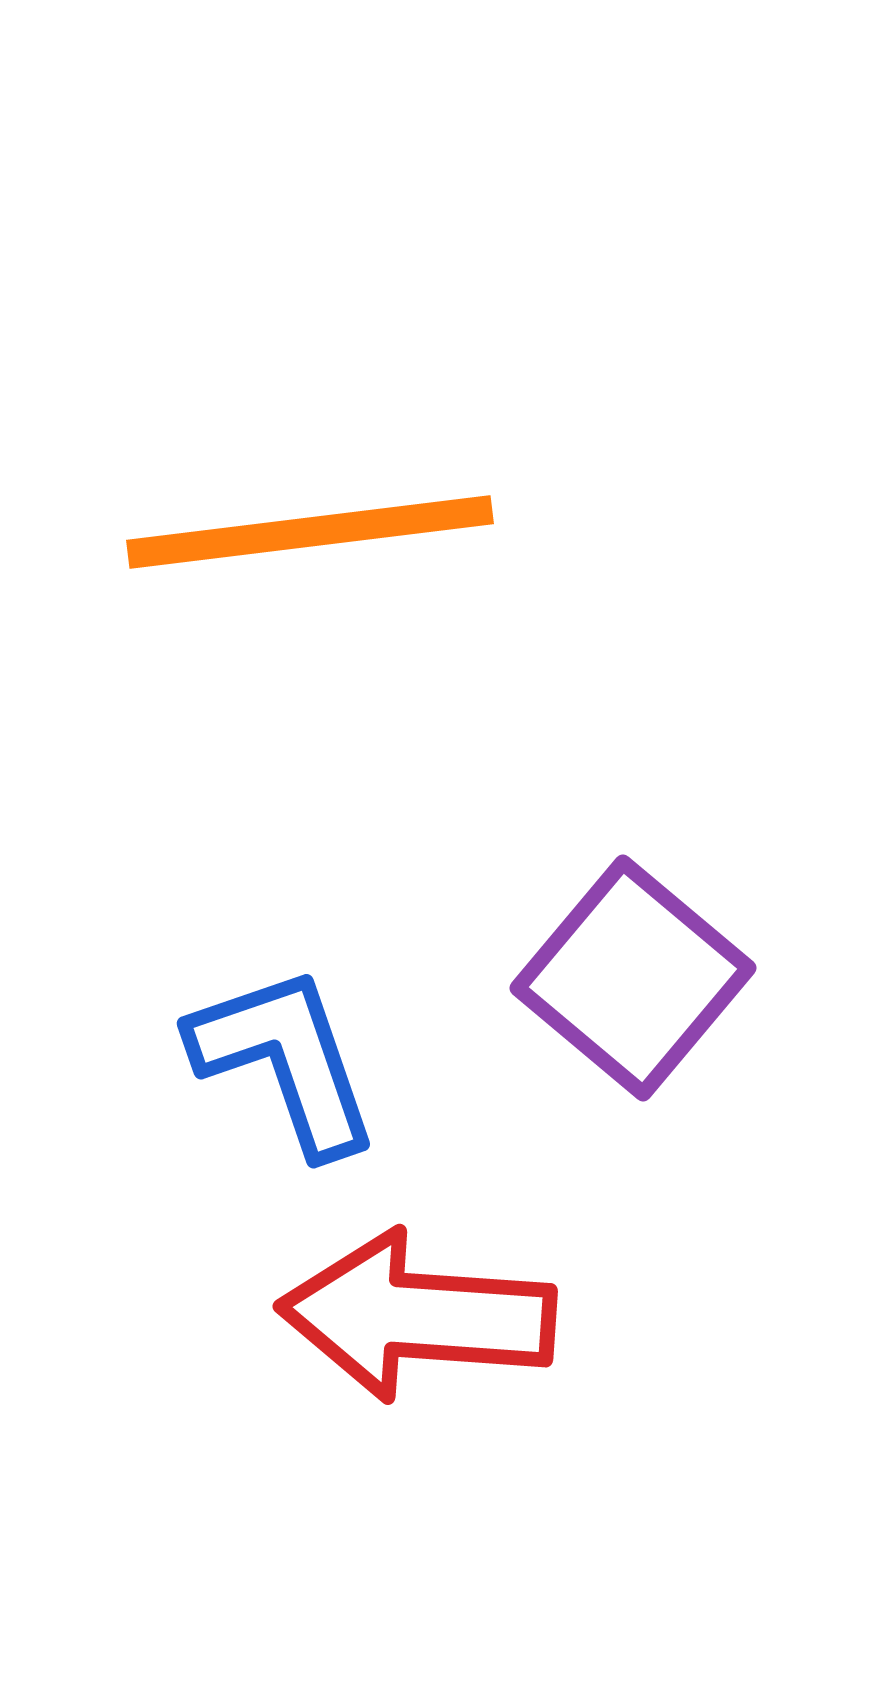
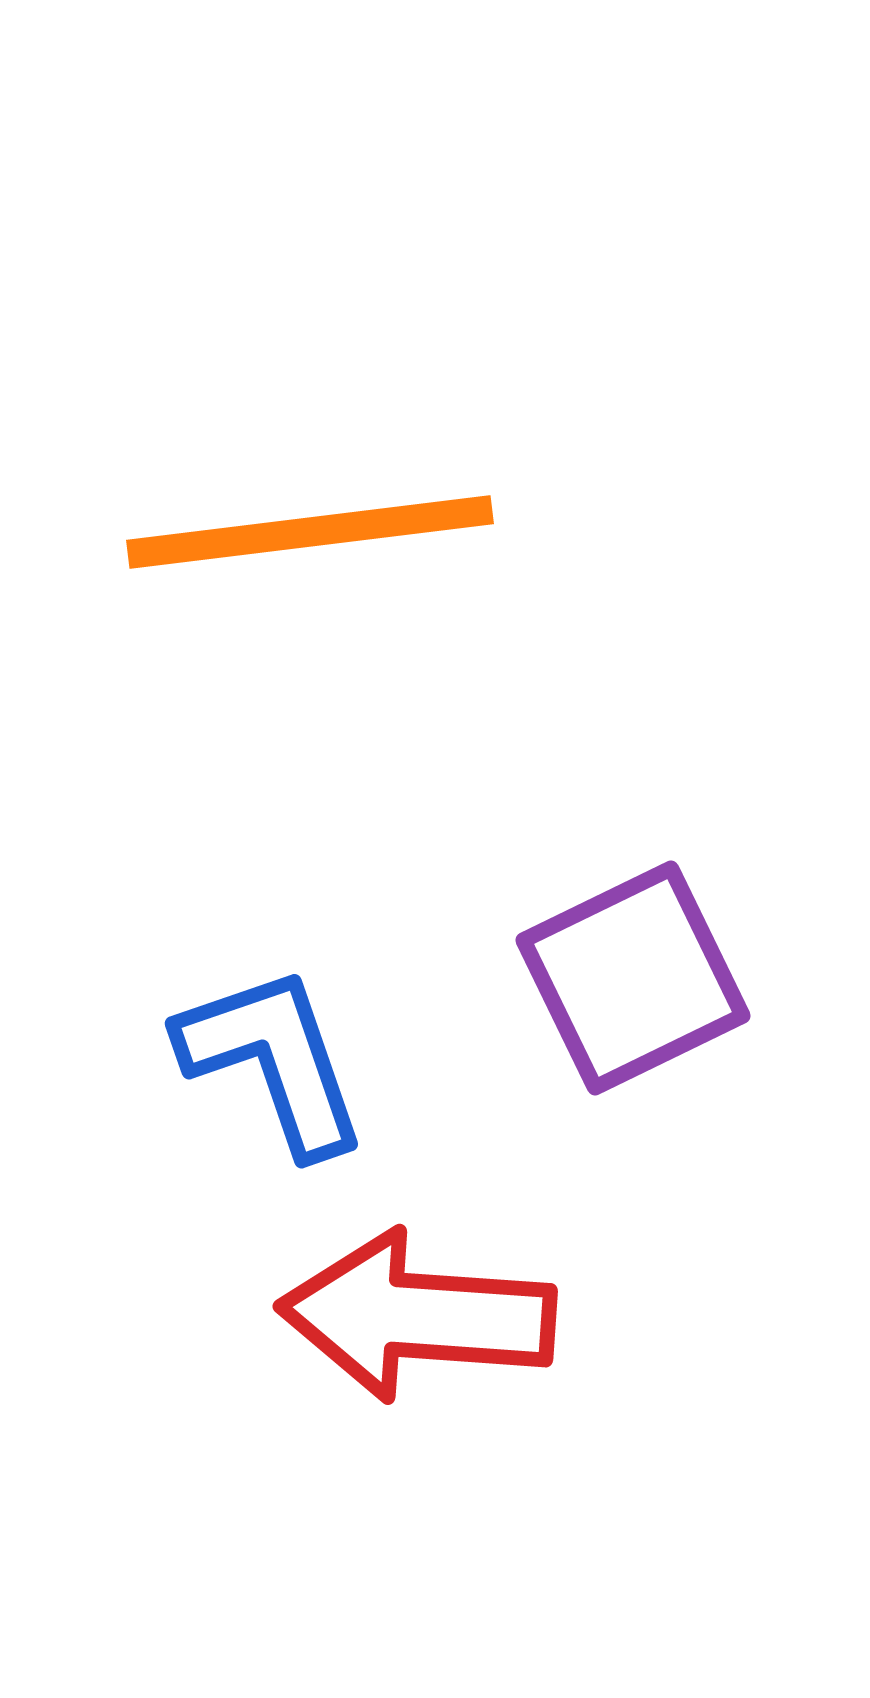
purple square: rotated 24 degrees clockwise
blue L-shape: moved 12 px left
